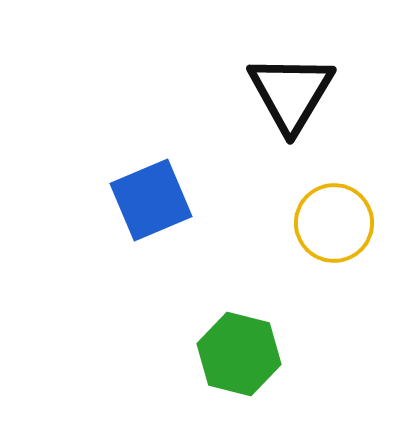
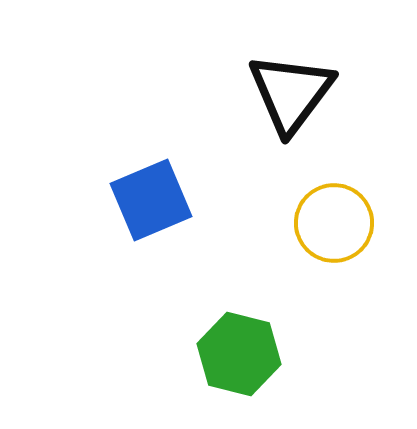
black triangle: rotated 6 degrees clockwise
